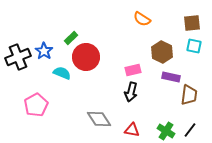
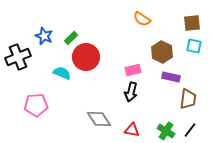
blue star: moved 15 px up; rotated 12 degrees counterclockwise
brown trapezoid: moved 1 px left, 4 px down
pink pentagon: rotated 25 degrees clockwise
